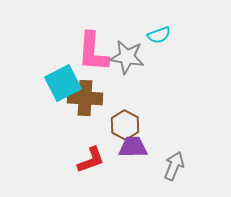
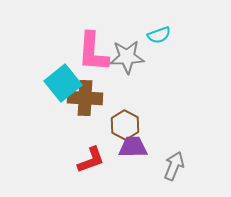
gray star: rotated 12 degrees counterclockwise
cyan square: rotated 12 degrees counterclockwise
